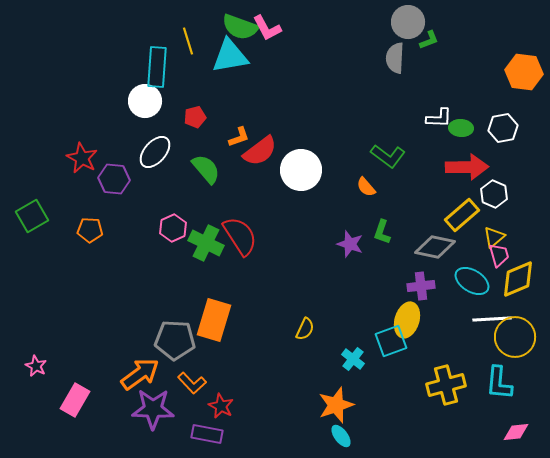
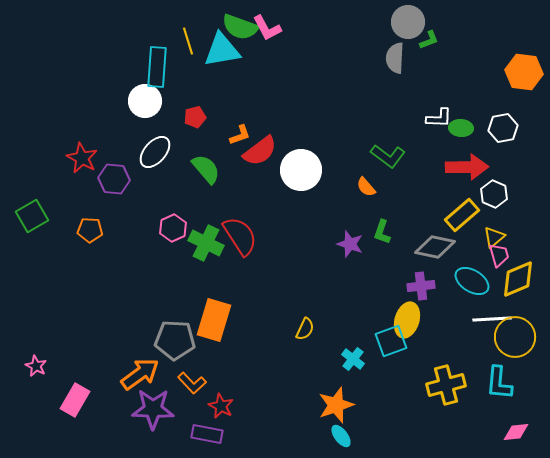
cyan triangle at (230, 56): moved 8 px left, 6 px up
orange L-shape at (239, 137): moved 1 px right, 2 px up
